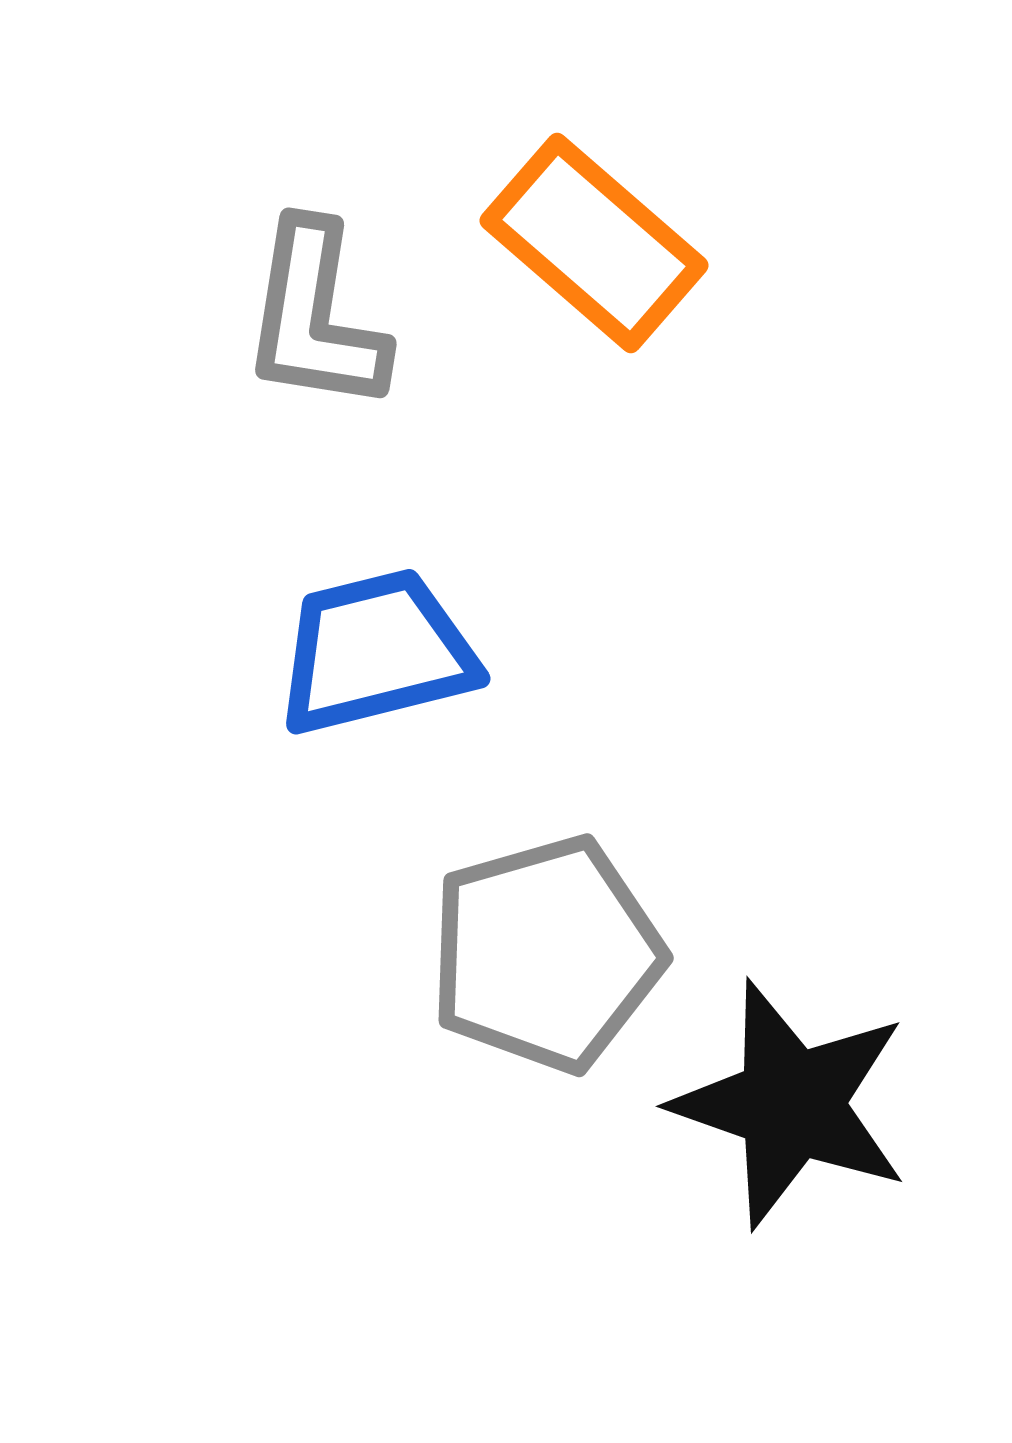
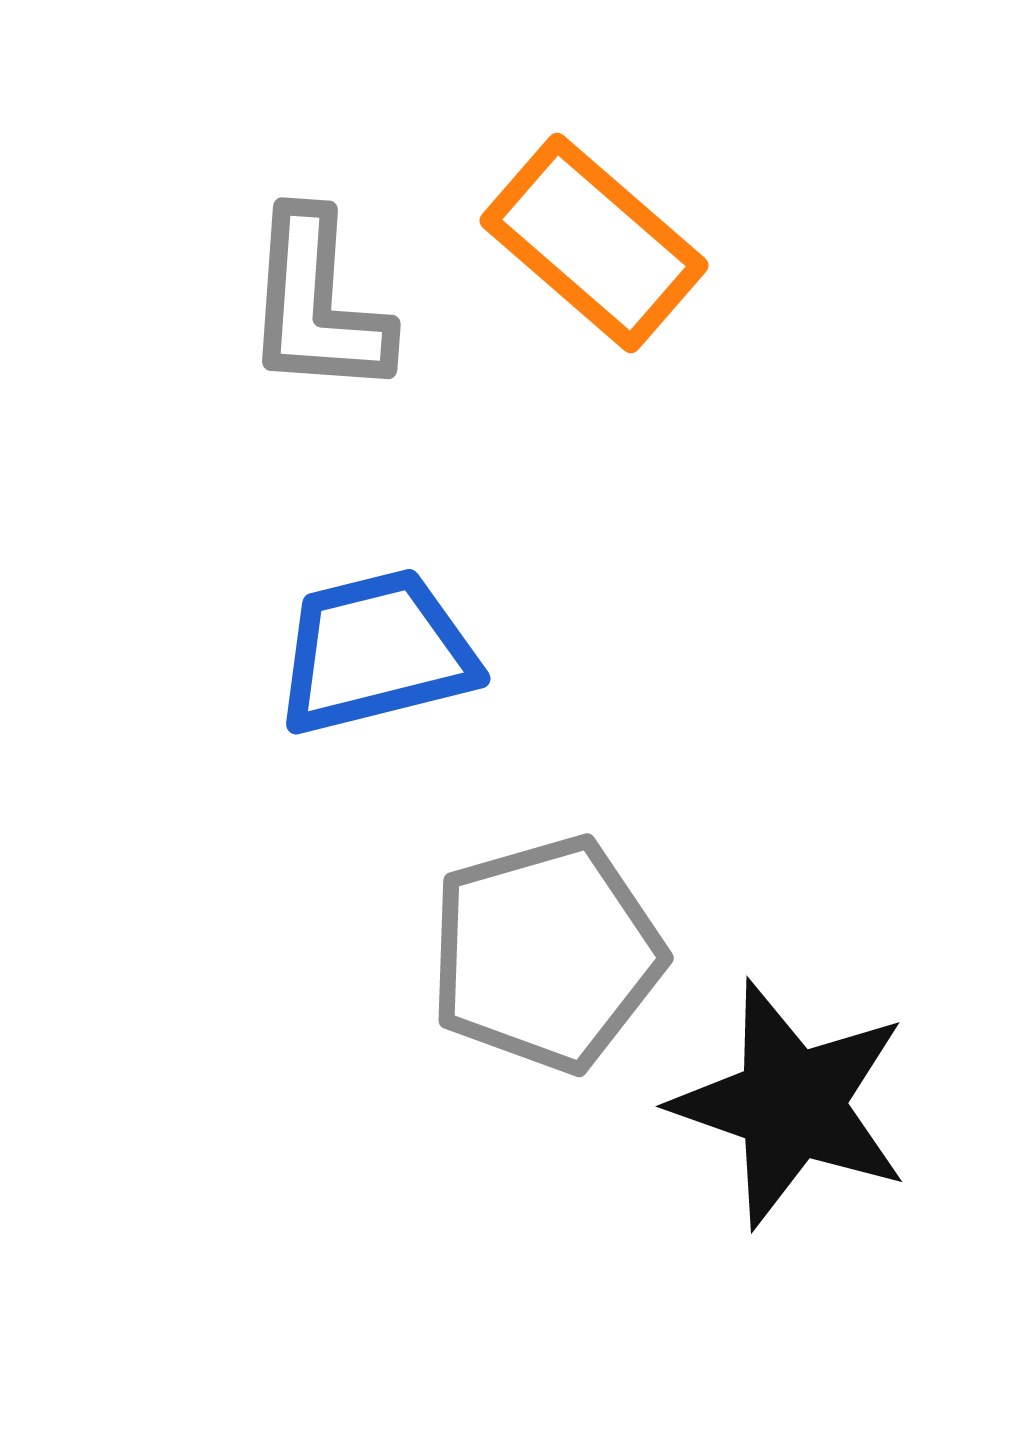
gray L-shape: moved 2 px right, 13 px up; rotated 5 degrees counterclockwise
